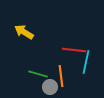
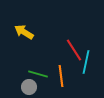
red line: rotated 50 degrees clockwise
gray circle: moved 21 px left
